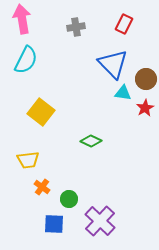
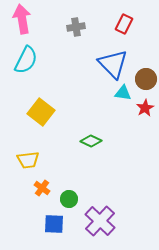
orange cross: moved 1 px down
